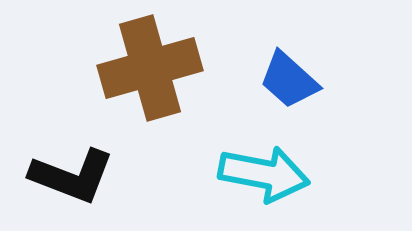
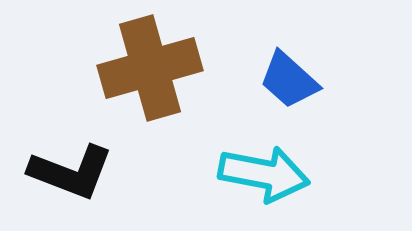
black L-shape: moved 1 px left, 4 px up
